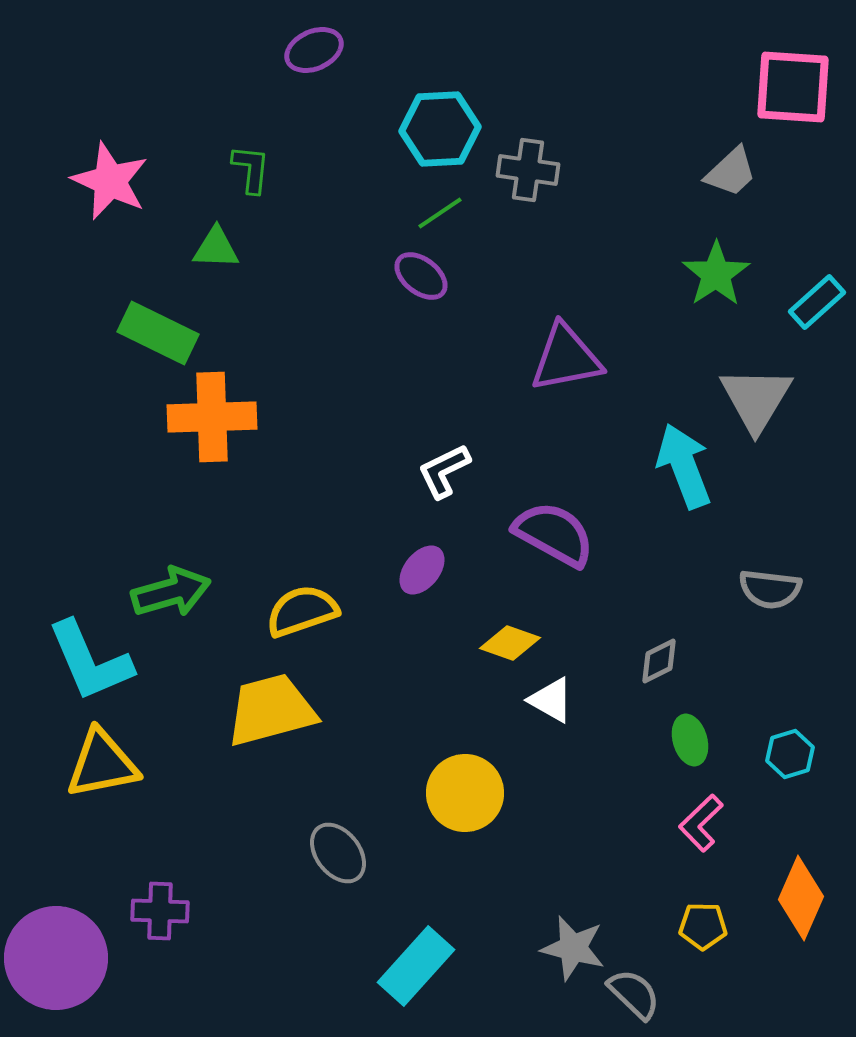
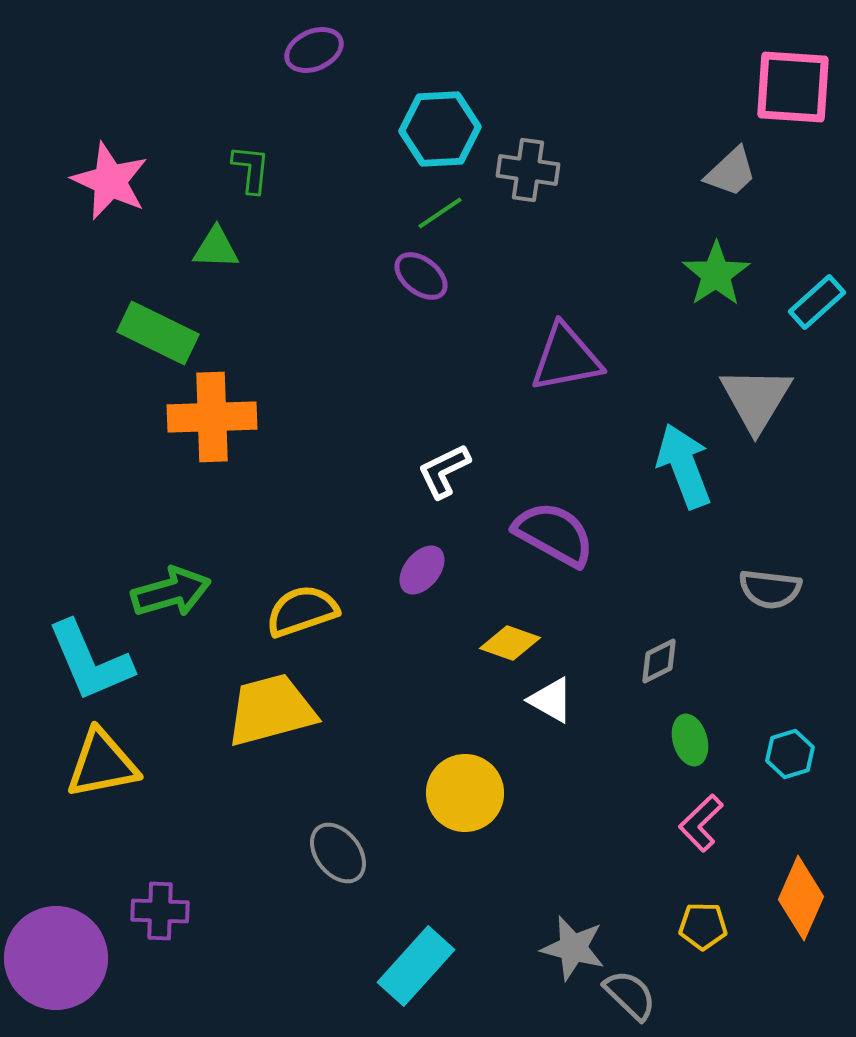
gray semicircle at (634, 994): moved 4 px left, 1 px down
